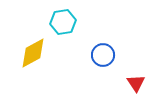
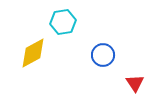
red triangle: moved 1 px left
